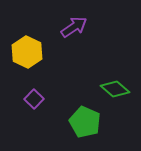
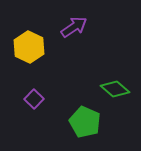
yellow hexagon: moved 2 px right, 5 px up
